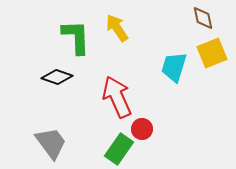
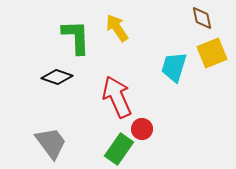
brown diamond: moved 1 px left
